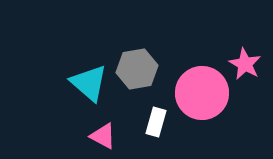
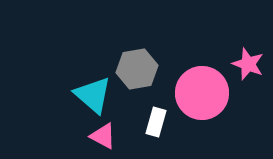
pink star: moved 3 px right; rotated 8 degrees counterclockwise
cyan triangle: moved 4 px right, 12 px down
